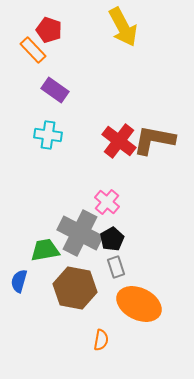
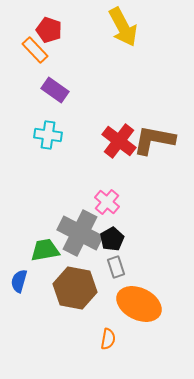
orange rectangle: moved 2 px right
orange semicircle: moved 7 px right, 1 px up
